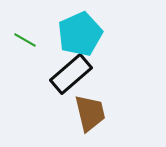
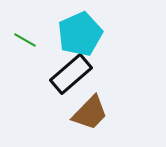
brown trapezoid: rotated 57 degrees clockwise
